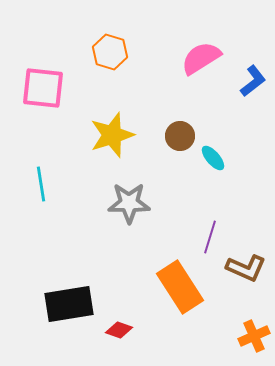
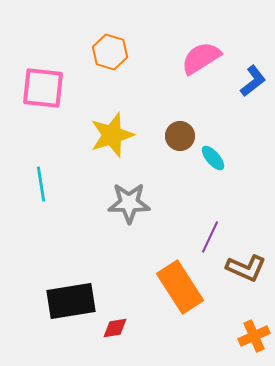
purple line: rotated 8 degrees clockwise
black rectangle: moved 2 px right, 3 px up
red diamond: moved 4 px left, 2 px up; rotated 28 degrees counterclockwise
